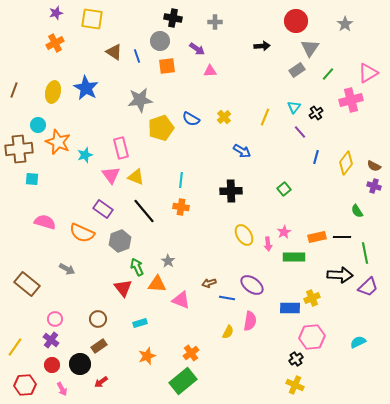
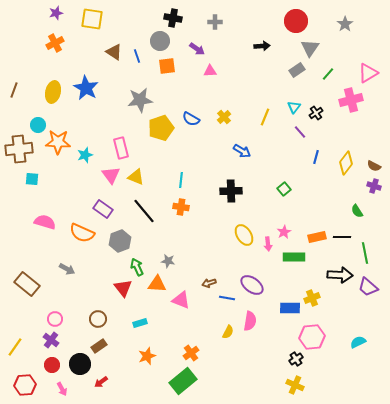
orange star at (58, 142): rotated 20 degrees counterclockwise
gray star at (168, 261): rotated 24 degrees counterclockwise
purple trapezoid at (368, 287): rotated 85 degrees clockwise
